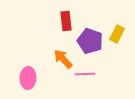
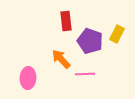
orange arrow: moved 2 px left
